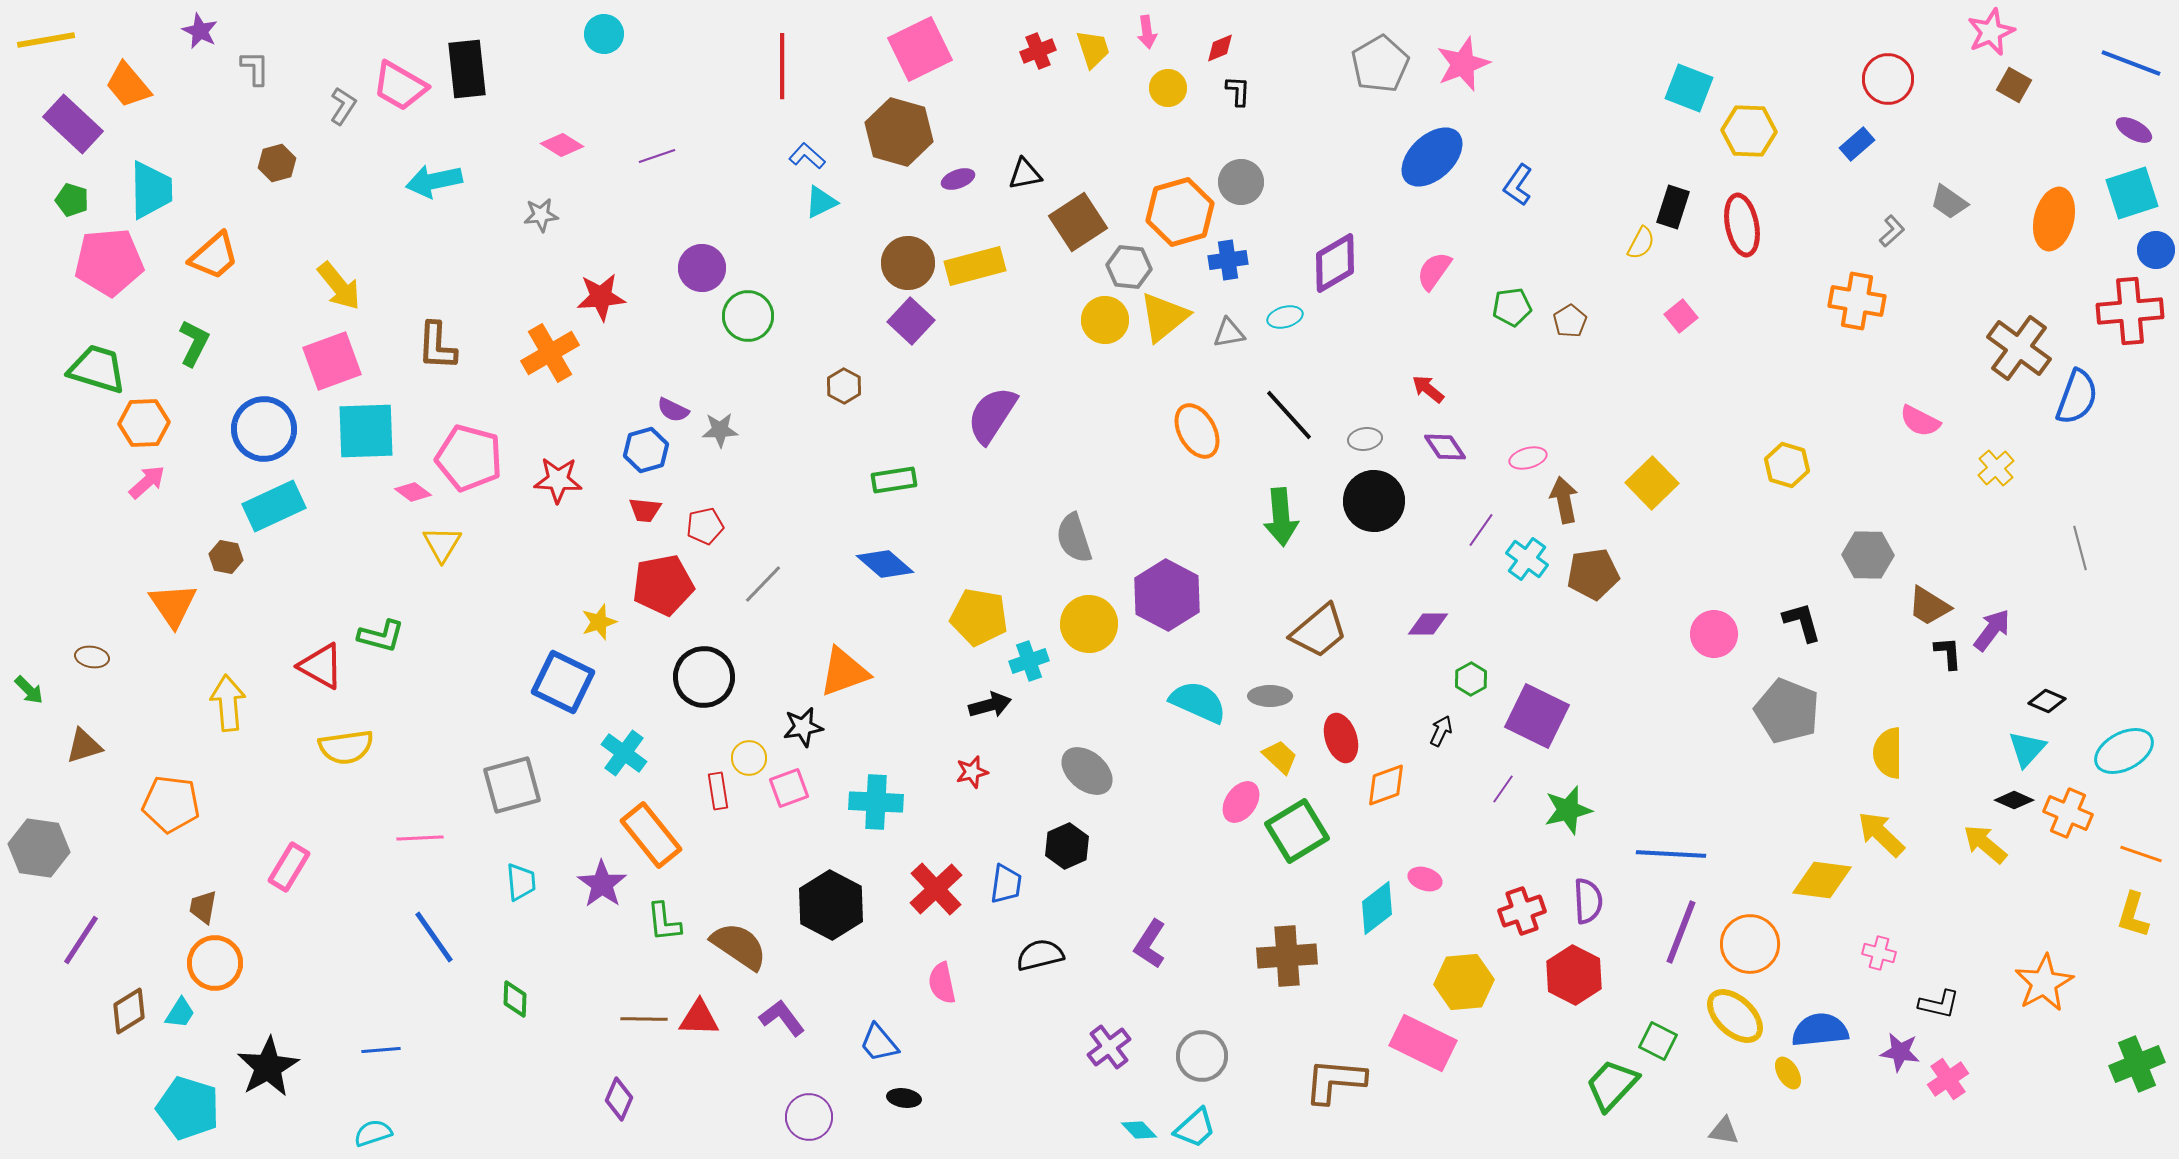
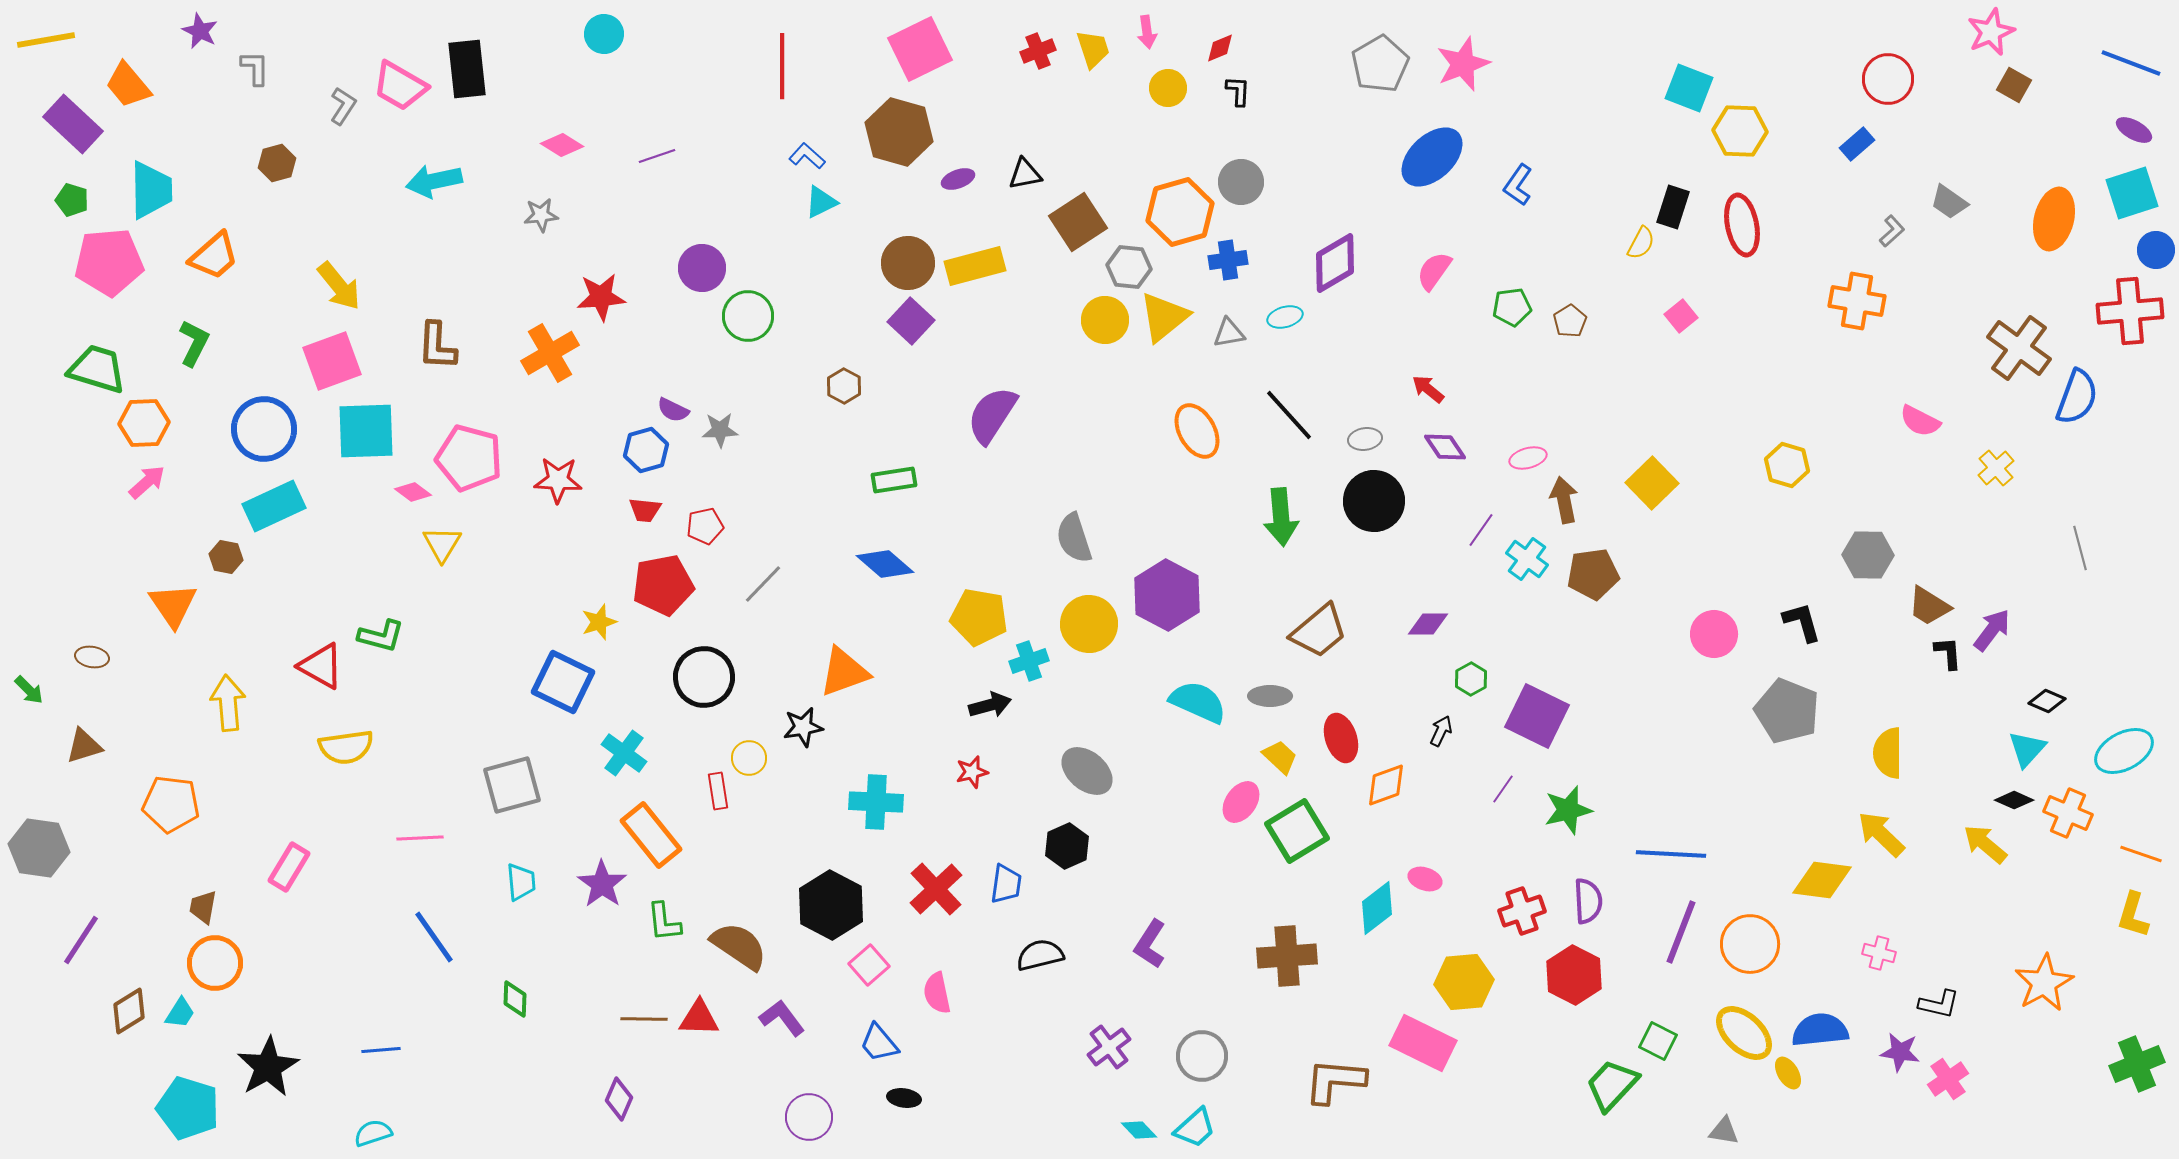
yellow hexagon at (1749, 131): moved 9 px left
pink square at (789, 788): moved 80 px right, 177 px down; rotated 21 degrees counterclockwise
pink semicircle at (942, 983): moved 5 px left, 10 px down
yellow ellipse at (1735, 1016): moved 9 px right, 17 px down
